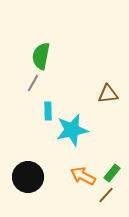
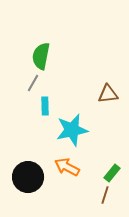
cyan rectangle: moved 3 px left, 5 px up
orange arrow: moved 16 px left, 9 px up
brown line: moved 1 px left; rotated 24 degrees counterclockwise
